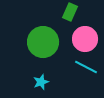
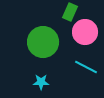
pink circle: moved 7 px up
cyan star: rotated 21 degrees clockwise
